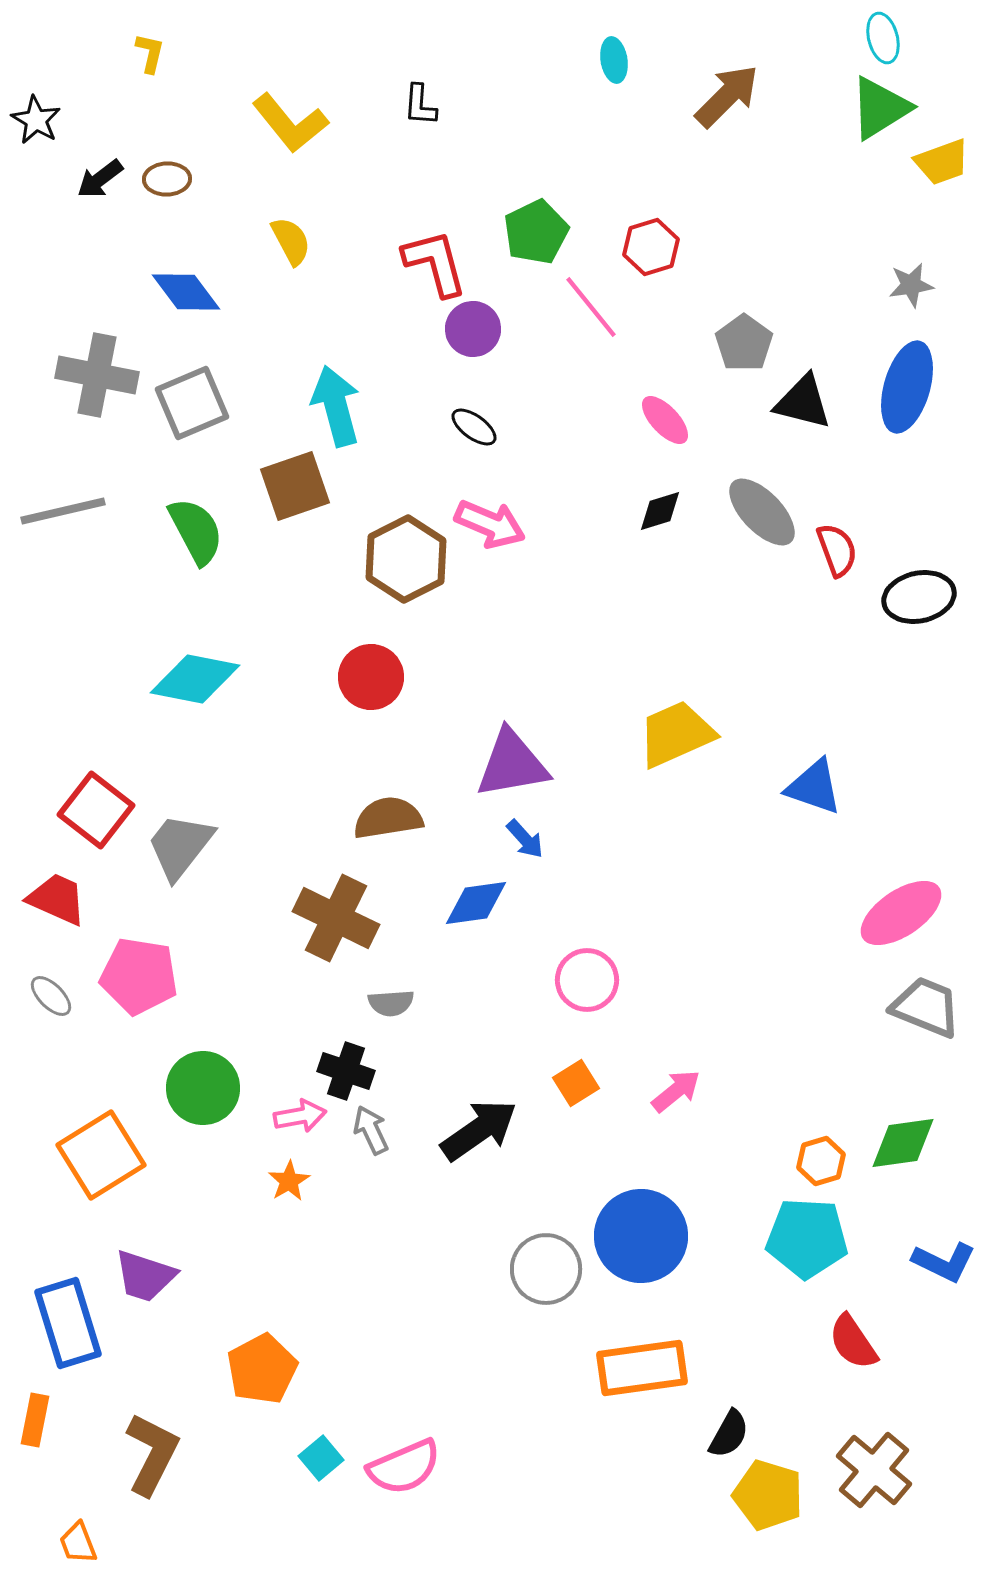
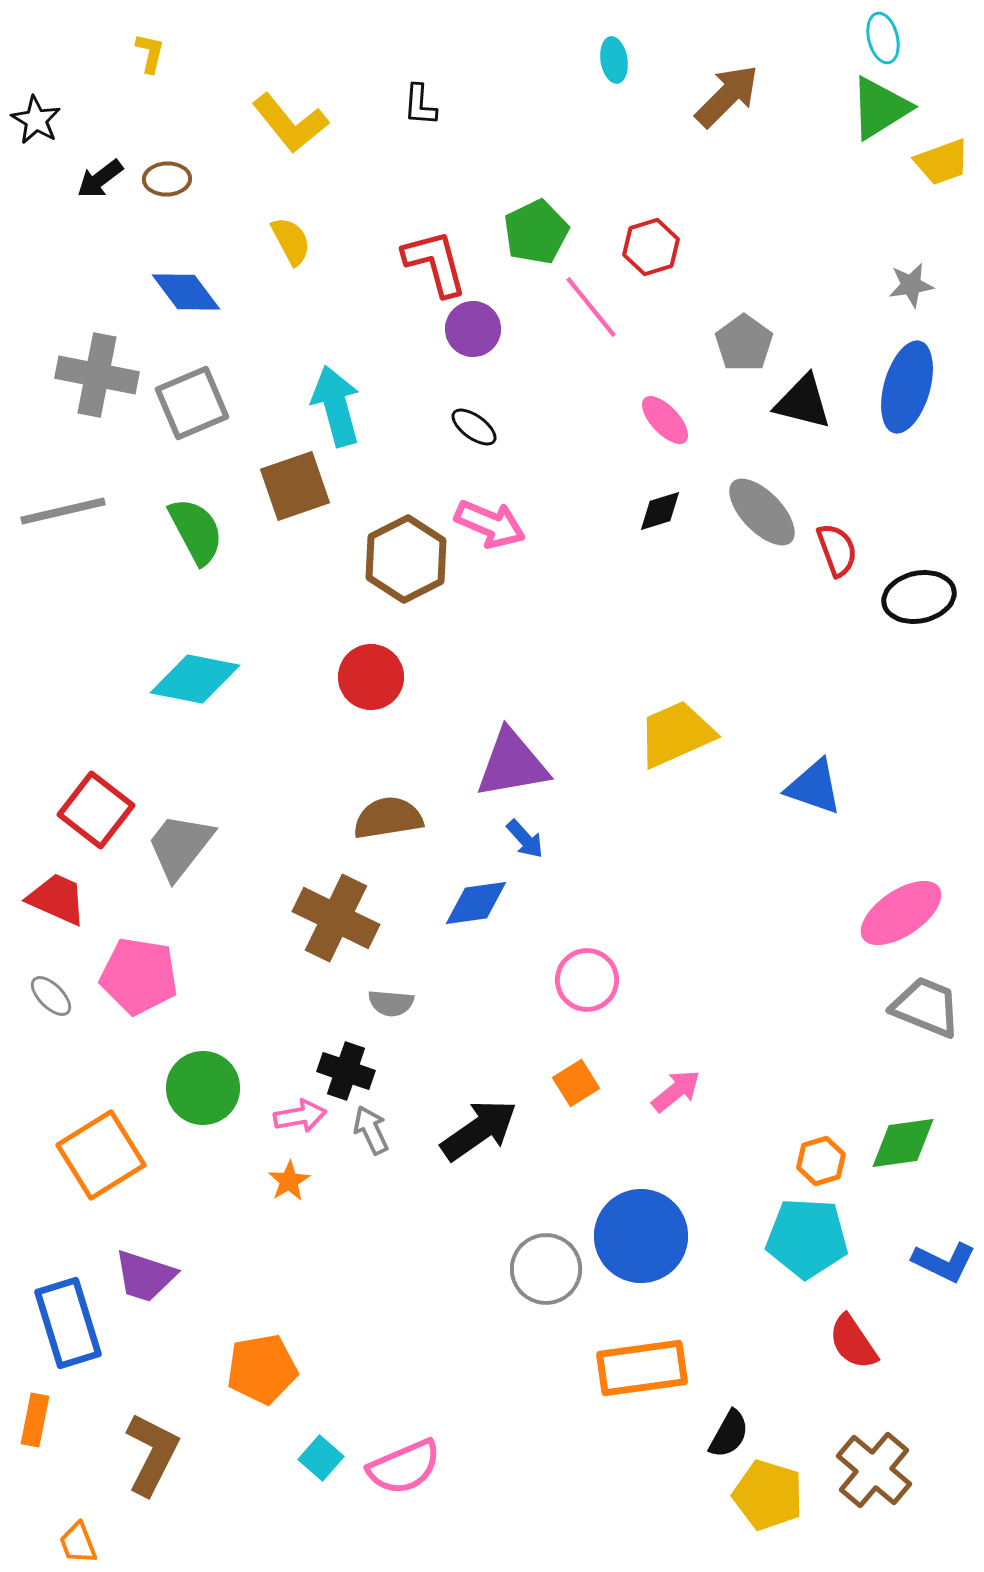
gray semicircle at (391, 1003): rotated 9 degrees clockwise
orange pentagon at (262, 1369): rotated 18 degrees clockwise
cyan square at (321, 1458): rotated 9 degrees counterclockwise
